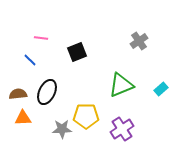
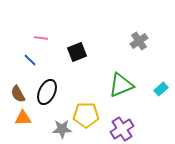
brown semicircle: rotated 114 degrees counterclockwise
yellow pentagon: moved 1 px up
